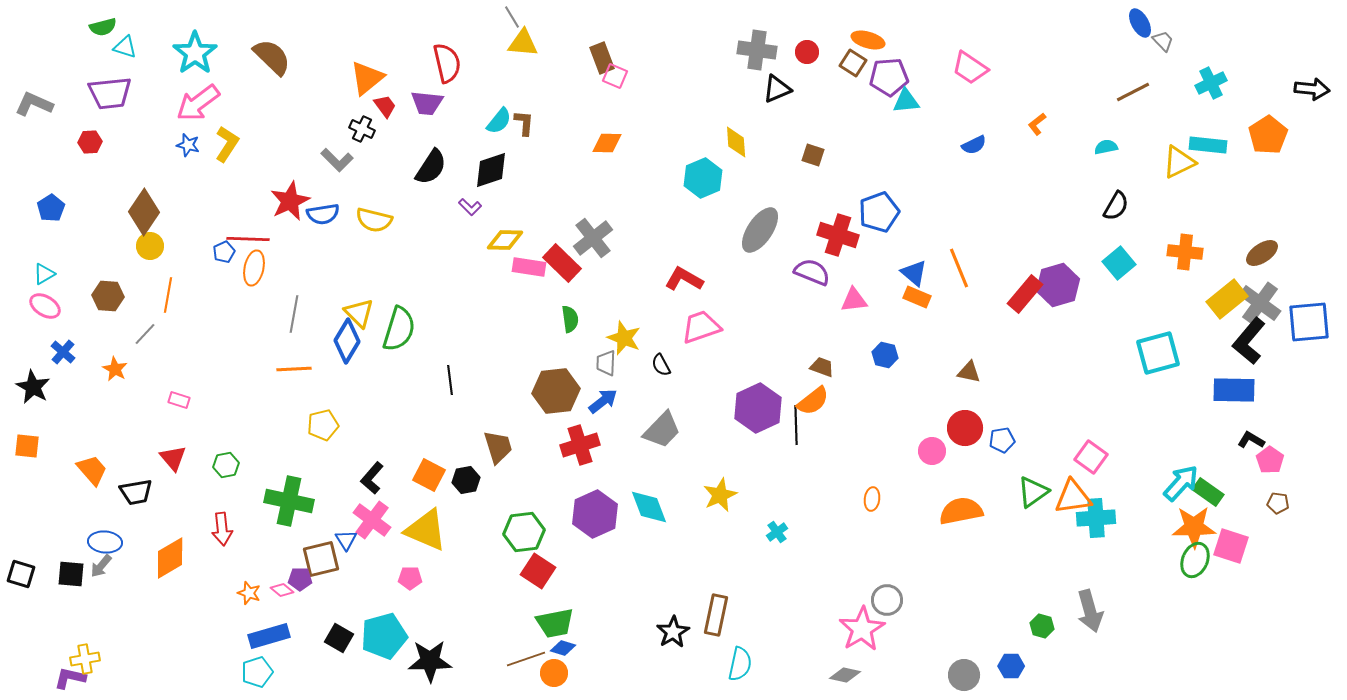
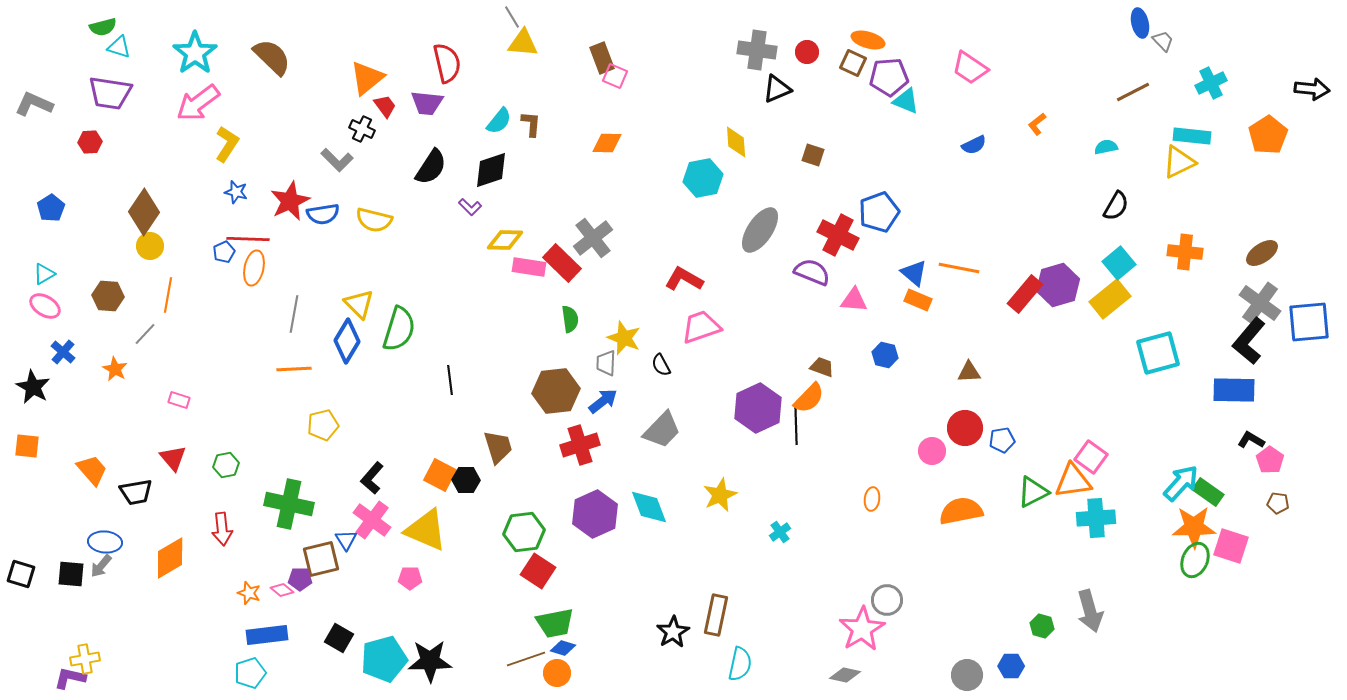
blue ellipse at (1140, 23): rotated 16 degrees clockwise
cyan triangle at (125, 47): moved 6 px left
brown square at (853, 63): rotated 8 degrees counterclockwise
purple trapezoid at (110, 93): rotated 15 degrees clockwise
cyan triangle at (906, 101): rotated 28 degrees clockwise
brown L-shape at (524, 123): moved 7 px right, 1 px down
blue star at (188, 145): moved 48 px right, 47 px down
cyan rectangle at (1208, 145): moved 16 px left, 9 px up
cyan hexagon at (703, 178): rotated 12 degrees clockwise
red cross at (838, 235): rotated 9 degrees clockwise
orange line at (959, 268): rotated 57 degrees counterclockwise
orange rectangle at (917, 297): moved 1 px right, 3 px down
yellow rectangle at (1227, 299): moved 117 px left
pink triangle at (854, 300): rotated 12 degrees clockwise
yellow triangle at (359, 313): moved 9 px up
brown triangle at (969, 372): rotated 15 degrees counterclockwise
orange semicircle at (813, 401): moved 4 px left, 3 px up; rotated 8 degrees counterclockwise
orange square at (429, 475): moved 11 px right
black hexagon at (466, 480): rotated 12 degrees clockwise
green triangle at (1033, 492): rotated 8 degrees clockwise
orange triangle at (1073, 497): moved 16 px up
green cross at (289, 501): moved 3 px down
cyan cross at (777, 532): moved 3 px right
blue rectangle at (269, 636): moved 2 px left, 1 px up; rotated 9 degrees clockwise
cyan pentagon at (384, 636): moved 23 px down
cyan pentagon at (257, 672): moved 7 px left, 1 px down
orange circle at (554, 673): moved 3 px right
gray circle at (964, 675): moved 3 px right
